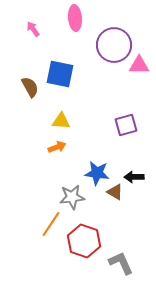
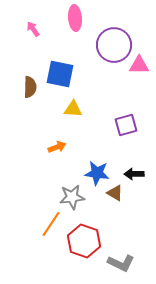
brown semicircle: rotated 30 degrees clockwise
yellow triangle: moved 12 px right, 12 px up
black arrow: moved 3 px up
brown triangle: moved 1 px down
gray L-shape: rotated 140 degrees clockwise
